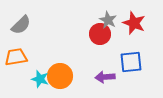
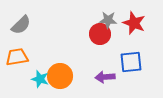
gray star: rotated 24 degrees counterclockwise
orange trapezoid: moved 1 px right
